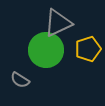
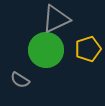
gray triangle: moved 2 px left, 4 px up
